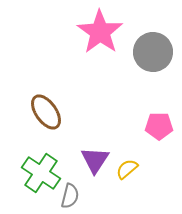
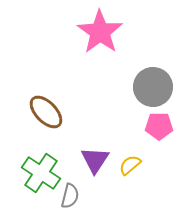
gray circle: moved 35 px down
brown ellipse: rotated 9 degrees counterclockwise
yellow semicircle: moved 3 px right, 4 px up
